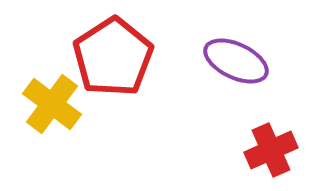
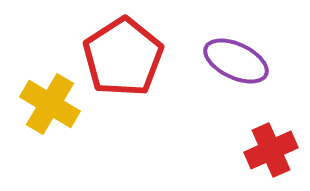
red pentagon: moved 10 px right
yellow cross: moved 2 px left; rotated 6 degrees counterclockwise
